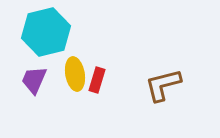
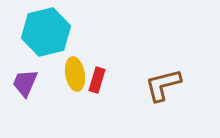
purple trapezoid: moved 9 px left, 3 px down
